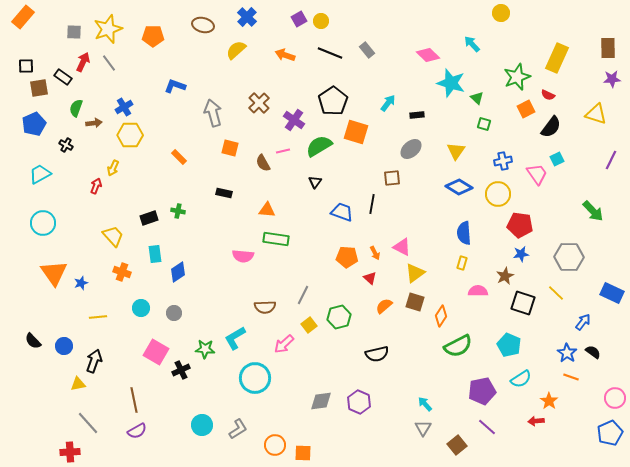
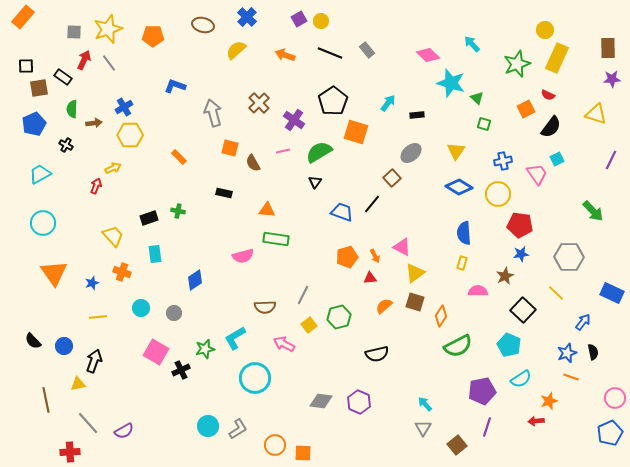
yellow circle at (501, 13): moved 44 px right, 17 px down
red arrow at (83, 62): moved 1 px right, 2 px up
green star at (517, 77): moved 13 px up
green semicircle at (76, 108): moved 4 px left, 1 px down; rotated 18 degrees counterclockwise
green semicircle at (319, 146): moved 6 px down
gray ellipse at (411, 149): moved 4 px down
brown semicircle at (263, 163): moved 10 px left
yellow arrow at (113, 168): rotated 140 degrees counterclockwise
brown square at (392, 178): rotated 36 degrees counterclockwise
black line at (372, 204): rotated 30 degrees clockwise
orange arrow at (375, 253): moved 3 px down
pink semicircle at (243, 256): rotated 20 degrees counterclockwise
orange pentagon at (347, 257): rotated 20 degrees counterclockwise
blue diamond at (178, 272): moved 17 px right, 8 px down
red triangle at (370, 278): rotated 48 degrees counterclockwise
blue star at (81, 283): moved 11 px right
black square at (523, 303): moved 7 px down; rotated 25 degrees clockwise
pink arrow at (284, 344): rotated 70 degrees clockwise
green star at (205, 349): rotated 18 degrees counterclockwise
black semicircle at (593, 352): rotated 42 degrees clockwise
blue star at (567, 353): rotated 18 degrees clockwise
brown line at (134, 400): moved 88 px left
gray diamond at (321, 401): rotated 15 degrees clockwise
orange star at (549, 401): rotated 18 degrees clockwise
cyan circle at (202, 425): moved 6 px right, 1 px down
purple line at (487, 427): rotated 66 degrees clockwise
purple semicircle at (137, 431): moved 13 px left
